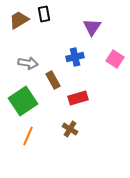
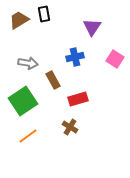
red rectangle: moved 1 px down
brown cross: moved 2 px up
orange line: rotated 30 degrees clockwise
